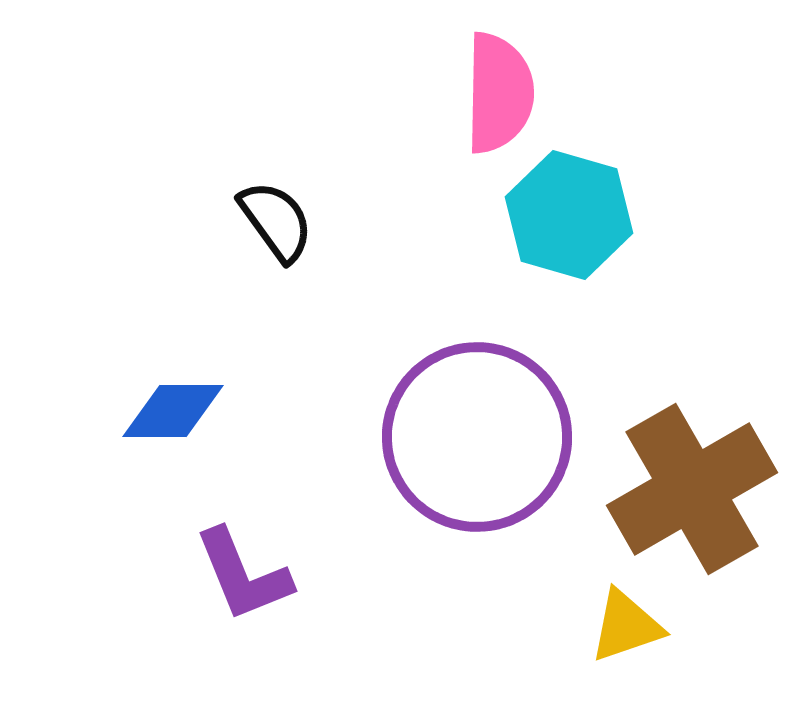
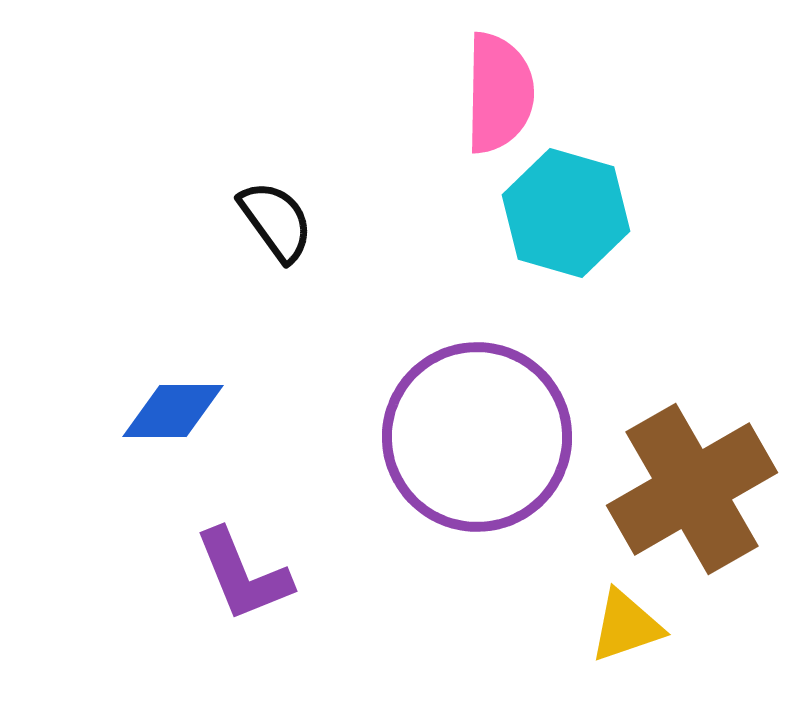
cyan hexagon: moved 3 px left, 2 px up
